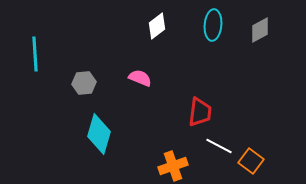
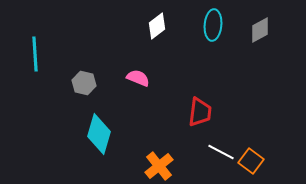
pink semicircle: moved 2 px left
gray hexagon: rotated 20 degrees clockwise
white line: moved 2 px right, 6 px down
orange cross: moved 14 px left; rotated 20 degrees counterclockwise
